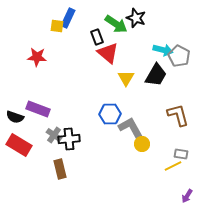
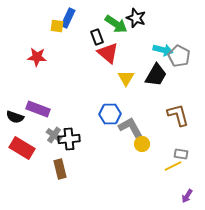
red rectangle: moved 3 px right, 3 px down
